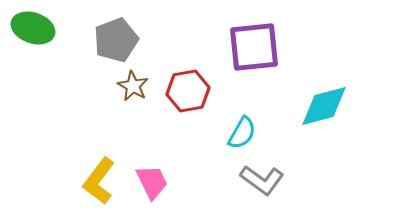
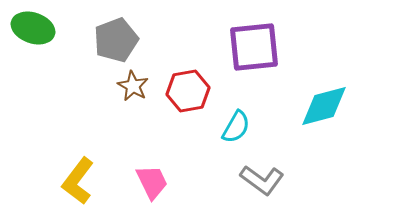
cyan semicircle: moved 6 px left, 6 px up
yellow L-shape: moved 21 px left
